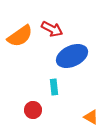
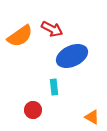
orange triangle: moved 1 px right
